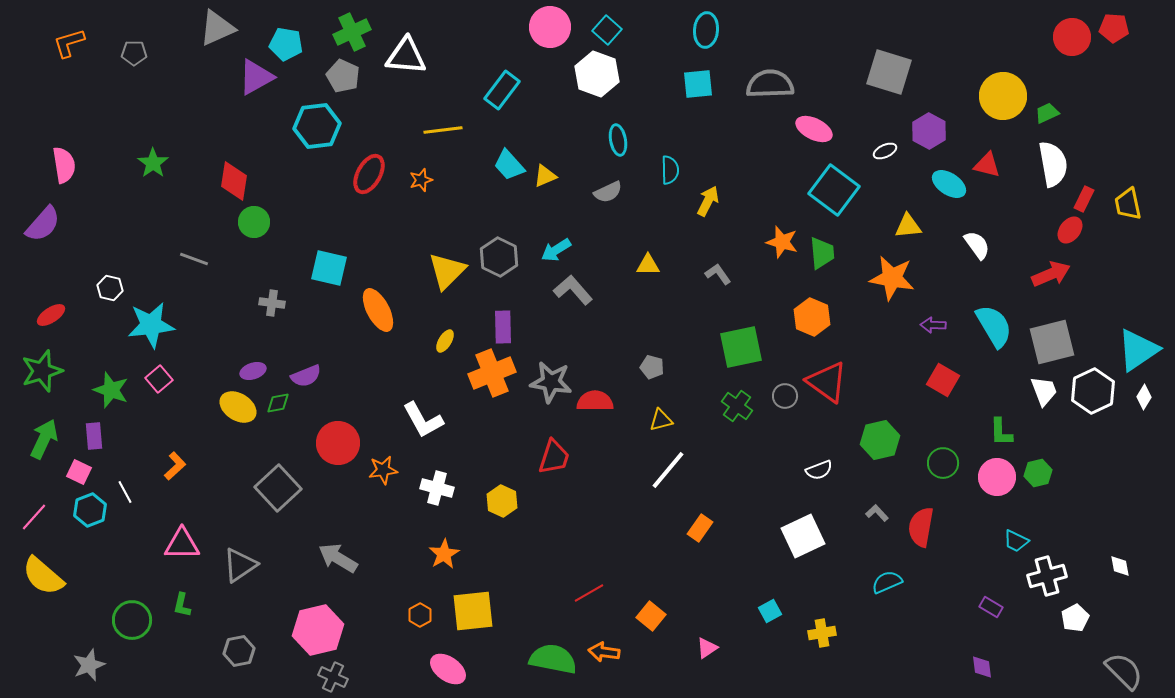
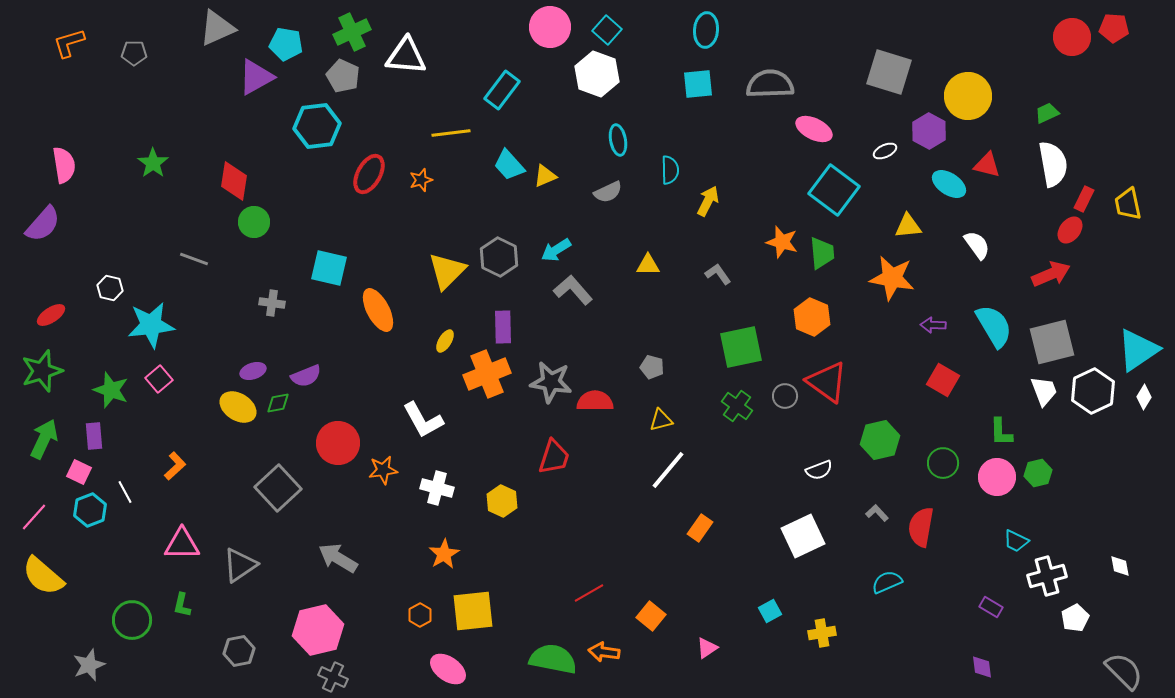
yellow circle at (1003, 96): moved 35 px left
yellow line at (443, 130): moved 8 px right, 3 px down
orange cross at (492, 373): moved 5 px left, 1 px down
